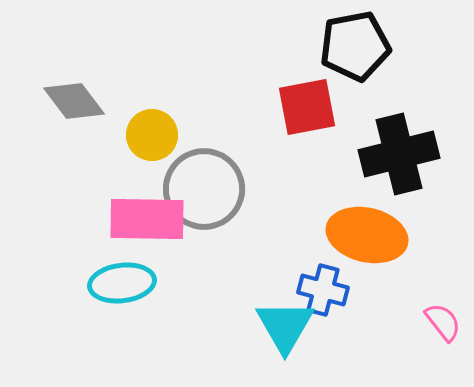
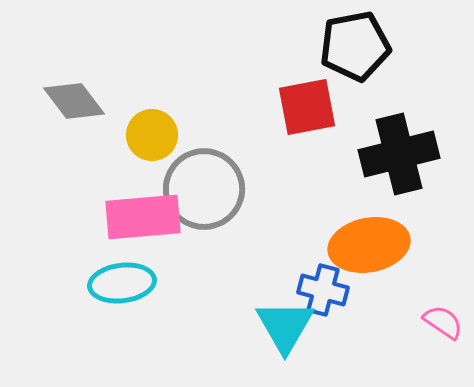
pink rectangle: moved 4 px left, 2 px up; rotated 6 degrees counterclockwise
orange ellipse: moved 2 px right, 10 px down; rotated 24 degrees counterclockwise
pink semicircle: rotated 18 degrees counterclockwise
